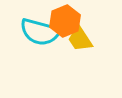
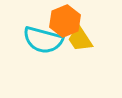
cyan semicircle: moved 3 px right, 8 px down
